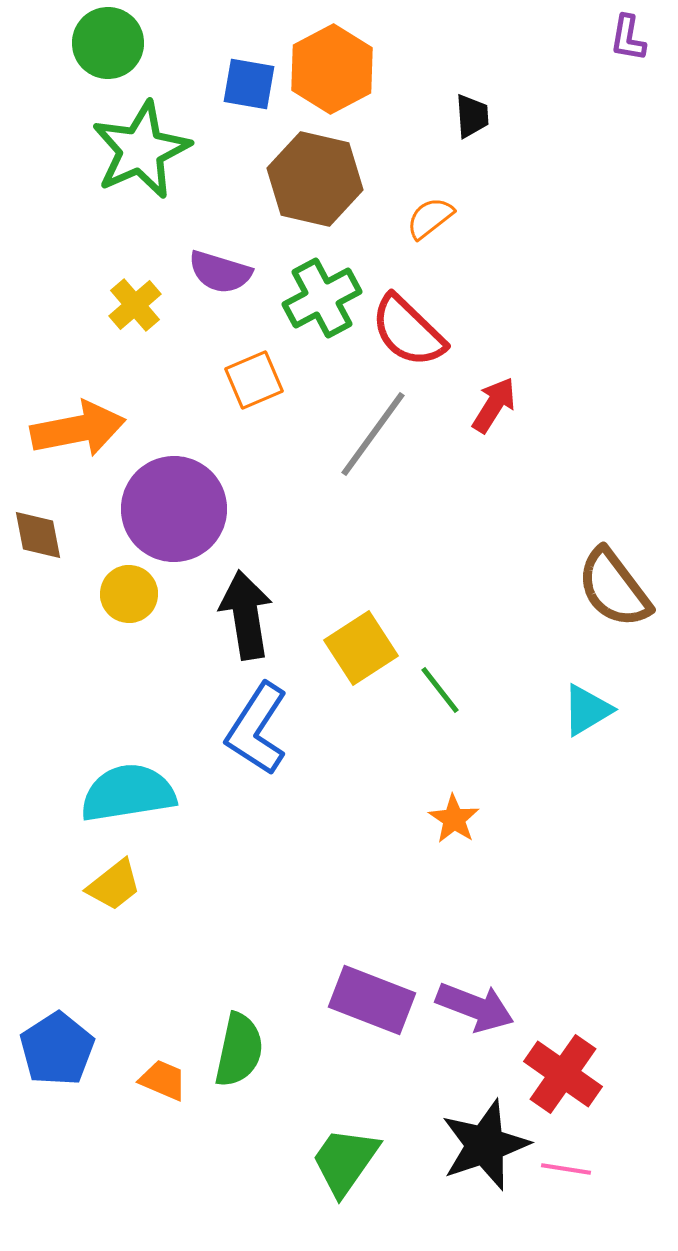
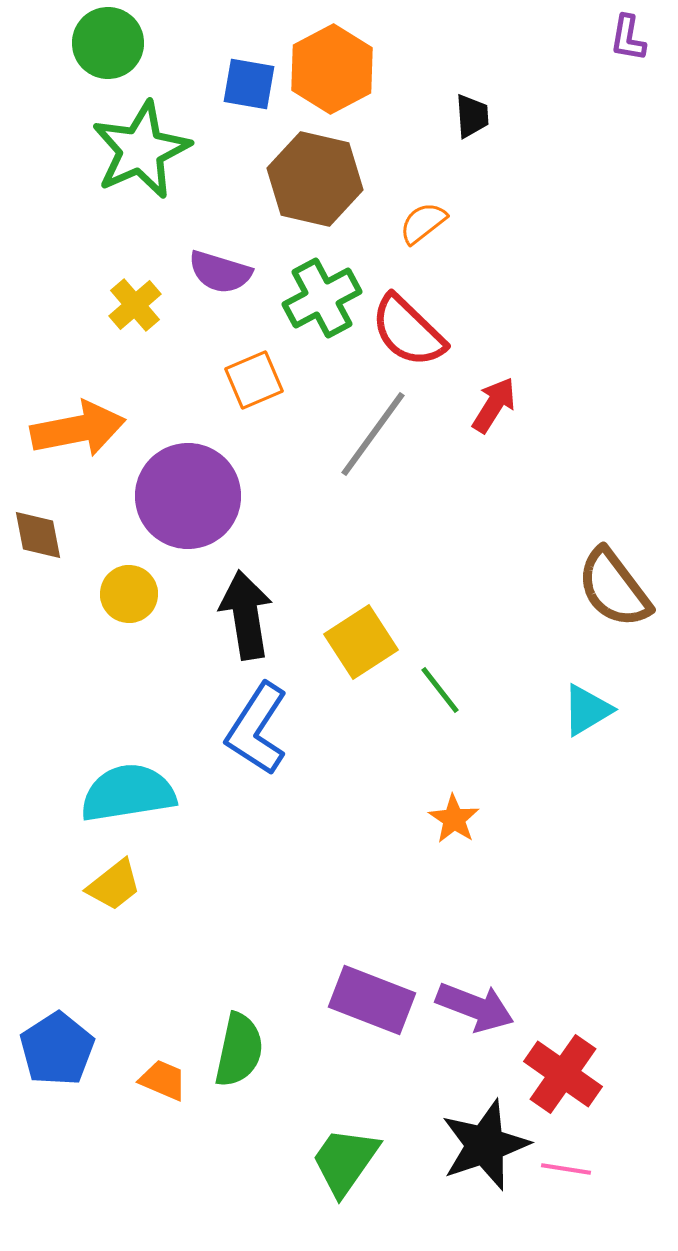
orange semicircle: moved 7 px left, 5 px down
purple circle: moved 14 px right, 13 px up
yellow square: moved 6 px up
